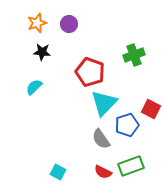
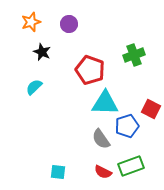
orange star: moved 6 px left, 1 px up
black star: rotated 18 degrees clockwise
red pentagon: moved 2 px up
cyan triangle: moved 1 px right; rotated 48 degrees clockwise
blue pentagon: moved 1 px down
cyan square: rotated 21 degrees counterclockwise
